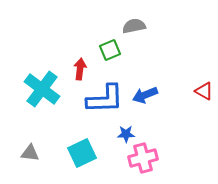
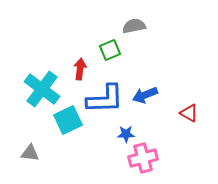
red triangle: moved 15 px left, 22 px down
cyan square: moved 14 px left, 33 px up
